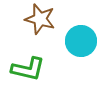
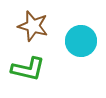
brown star: moved 7 px left, 7 px down
